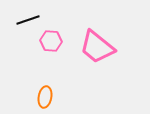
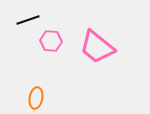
orange ellipse: moved 9 px left, 1 px down
